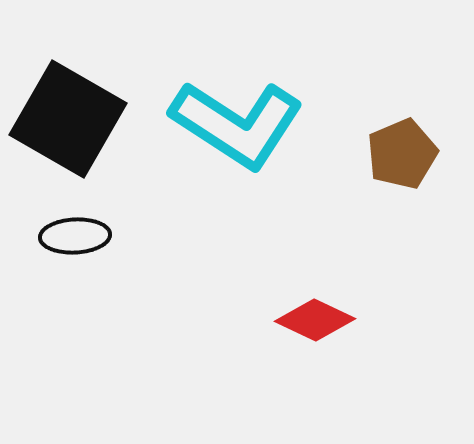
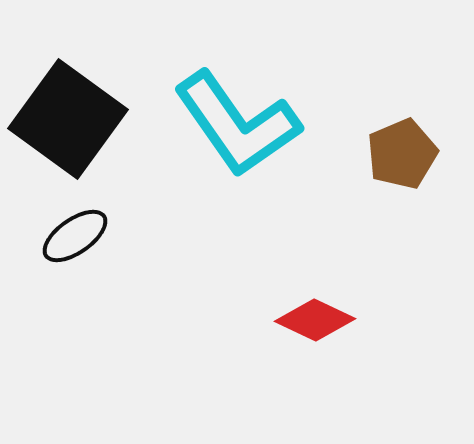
black square: rotated 6 degrees clockwise
cyan L-shape: rotated 22 degrees clockwise
black ellipse: rotated 32 degrees counterclockwise
